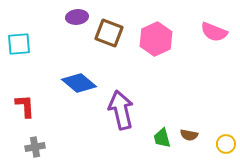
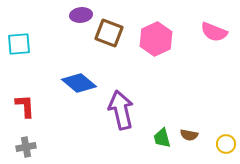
purple ellipse: moved 4 px right, 2 px up
gray cross: moved 9 px left
